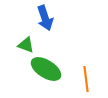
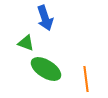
green triangle: moved 2 px up
